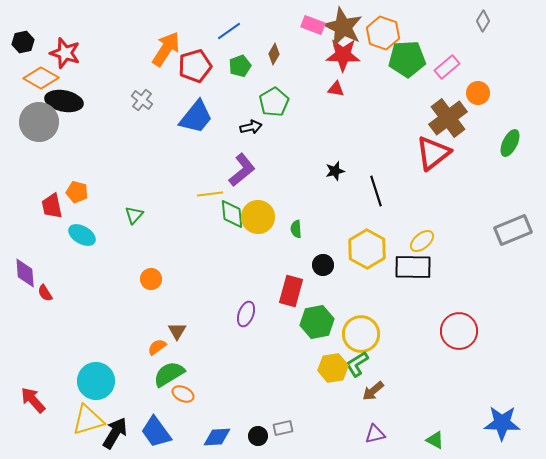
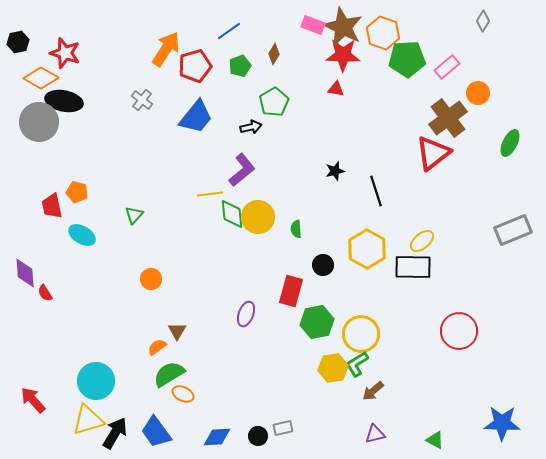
black hexagon at (23, 42): moved 5 px left
